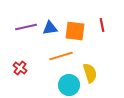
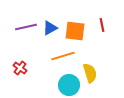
blue triangle: rotated 21 degrees counterclockwise
orange line: moved 2 px right
